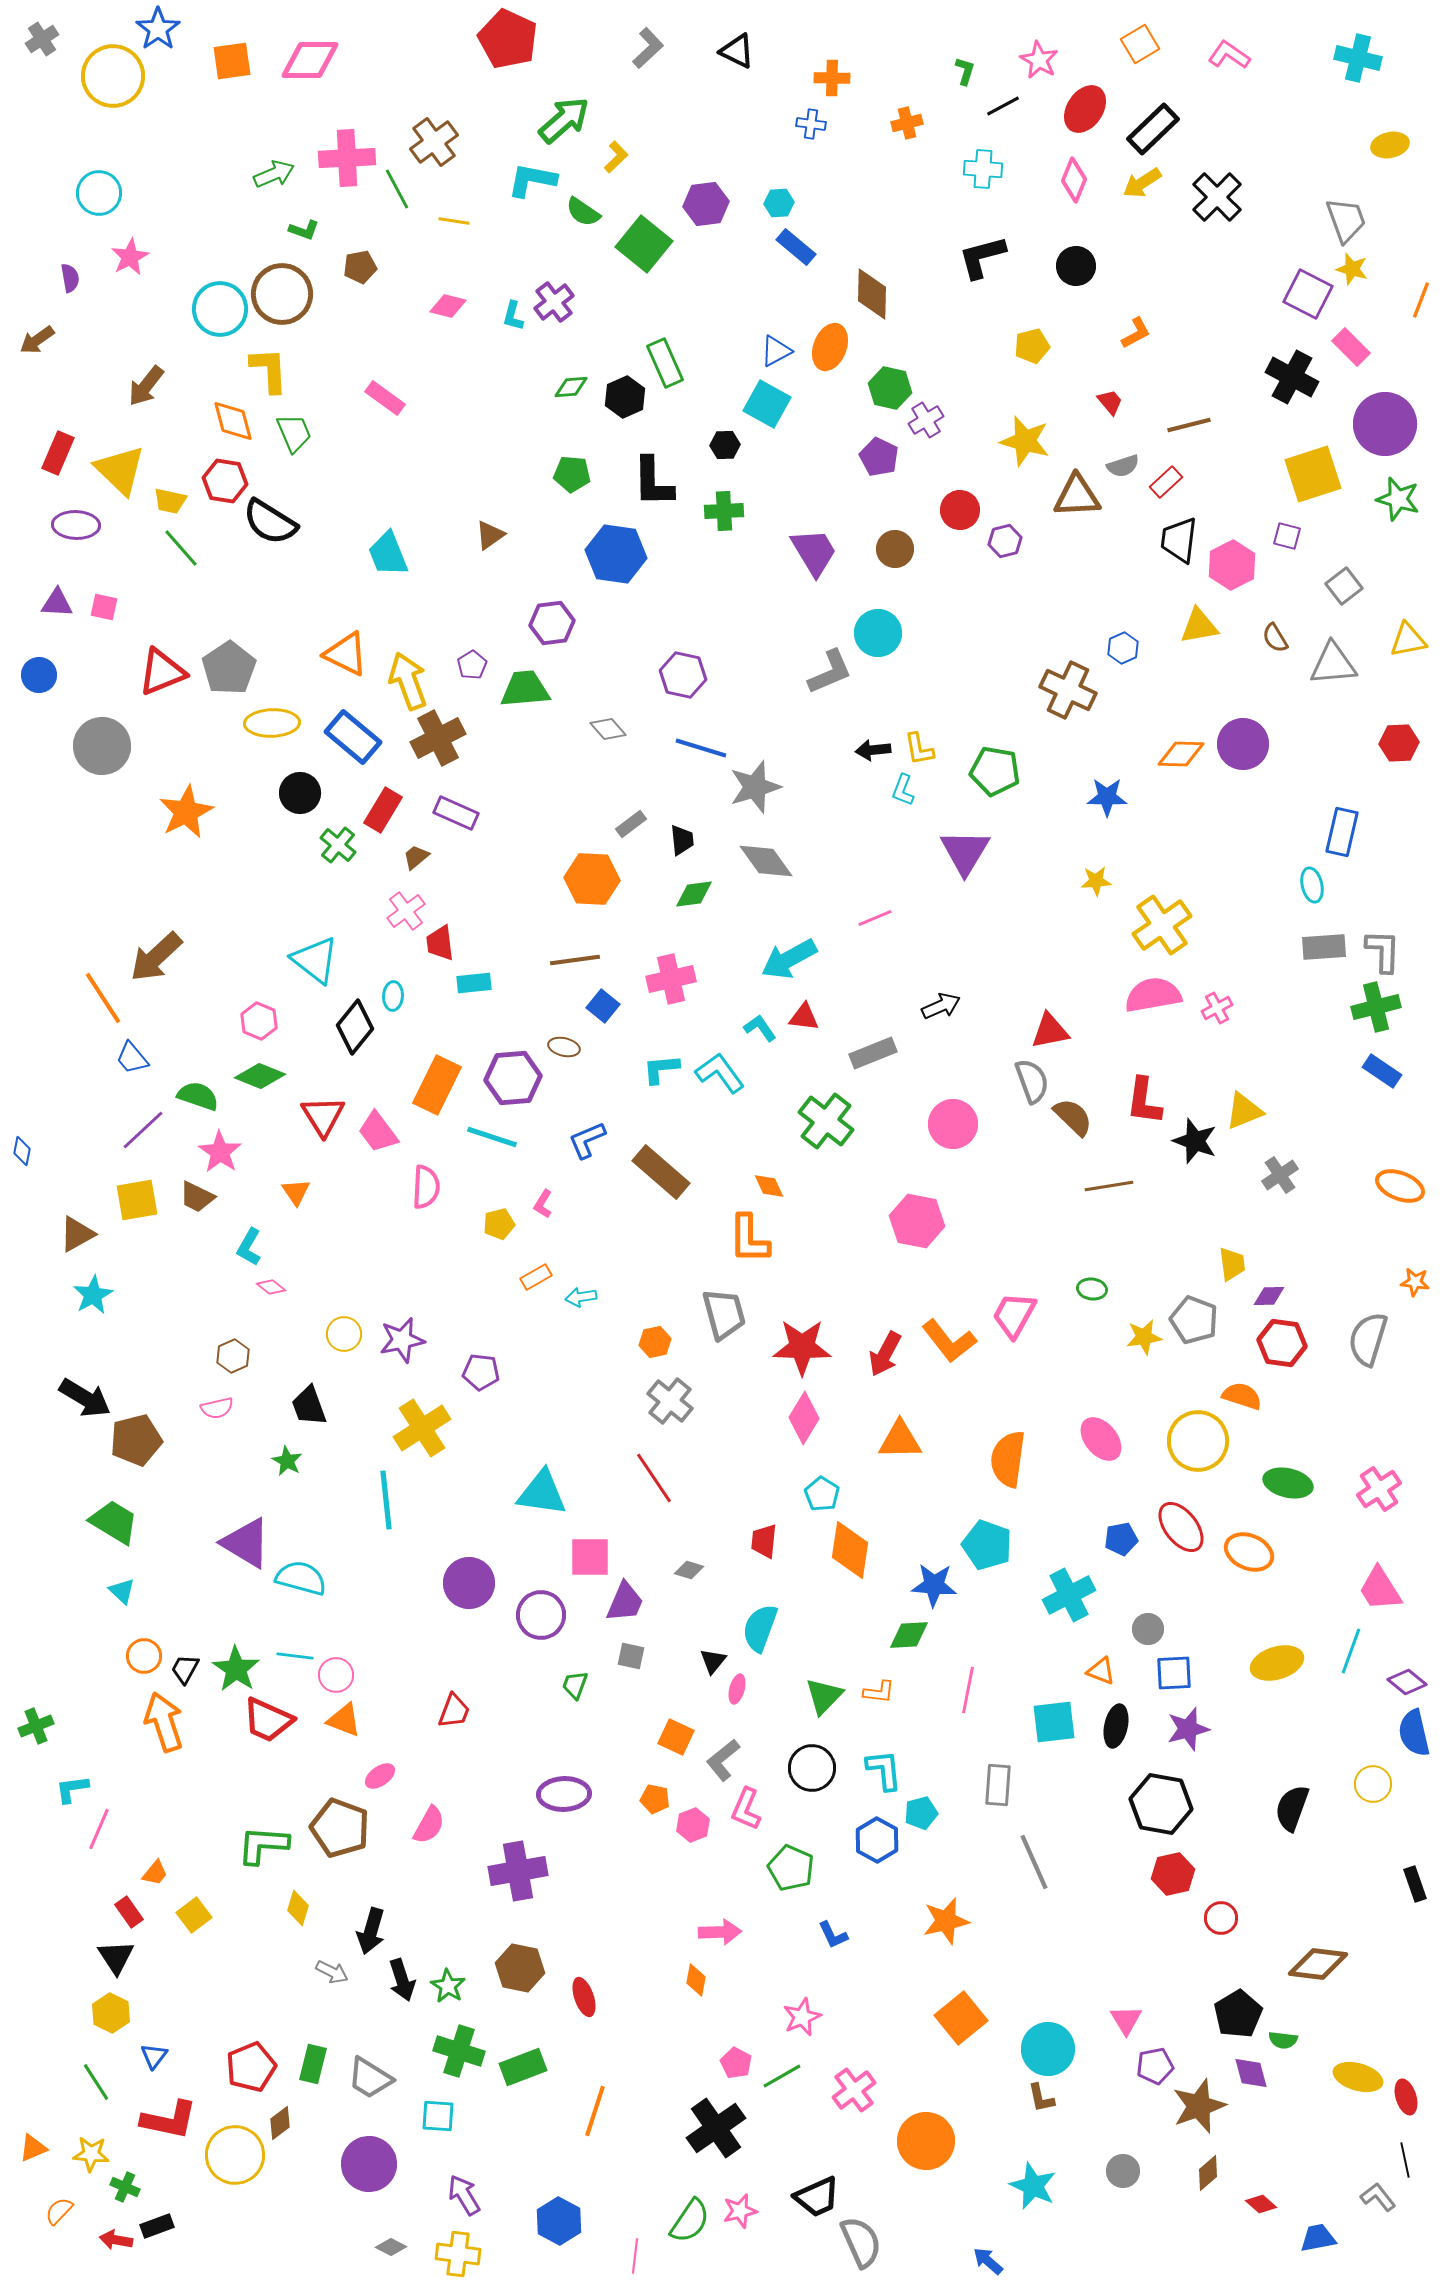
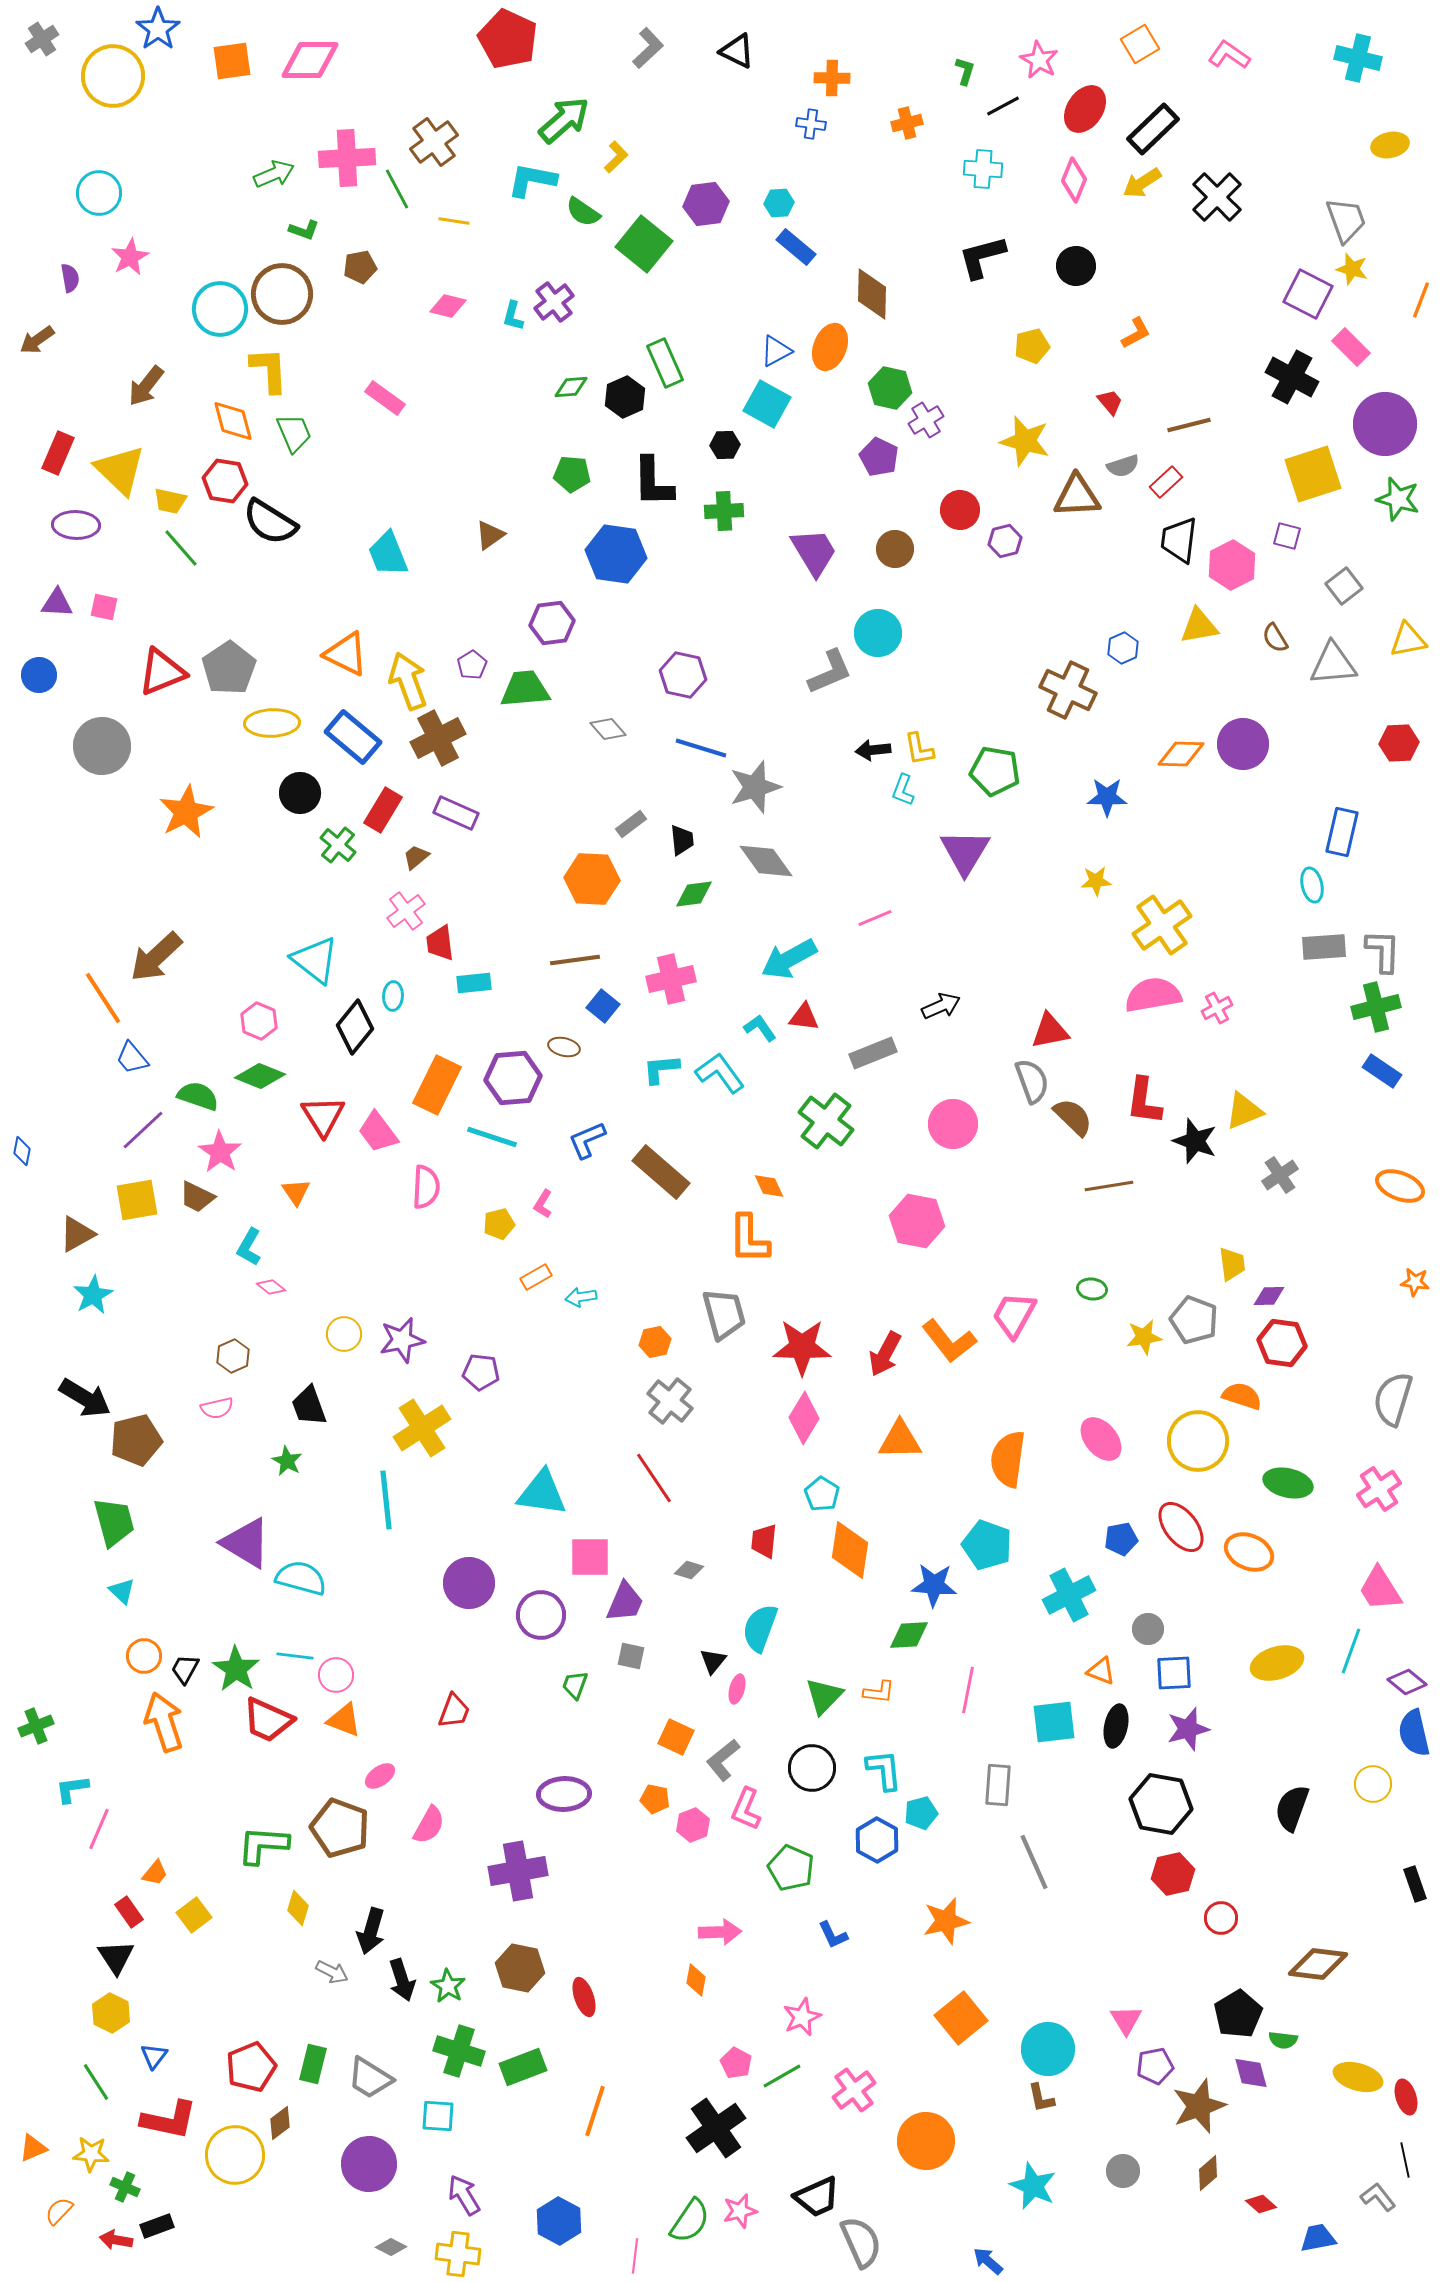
gray semicircle at (1368, 1339): moved 25 px right, 60 px down
green trapezoid at (114, 1522): rotated 44 degrees clockwise
